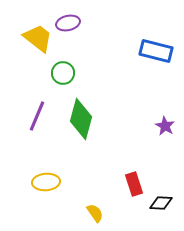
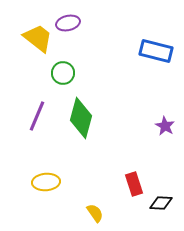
green diamond: moved 1 px up
